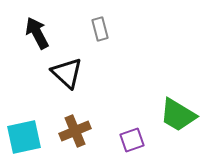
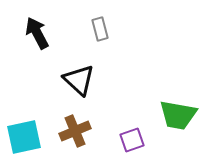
black triangle: moved 12 px right, 7 px down
green trapezoid: rotated 21 degrees counterclockwise
